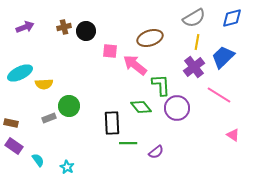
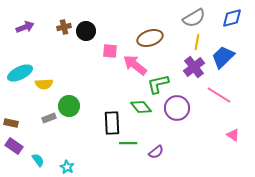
green L-shape: moved 3 px left, 1 px up; rotated 100 degrees counterclockwise
